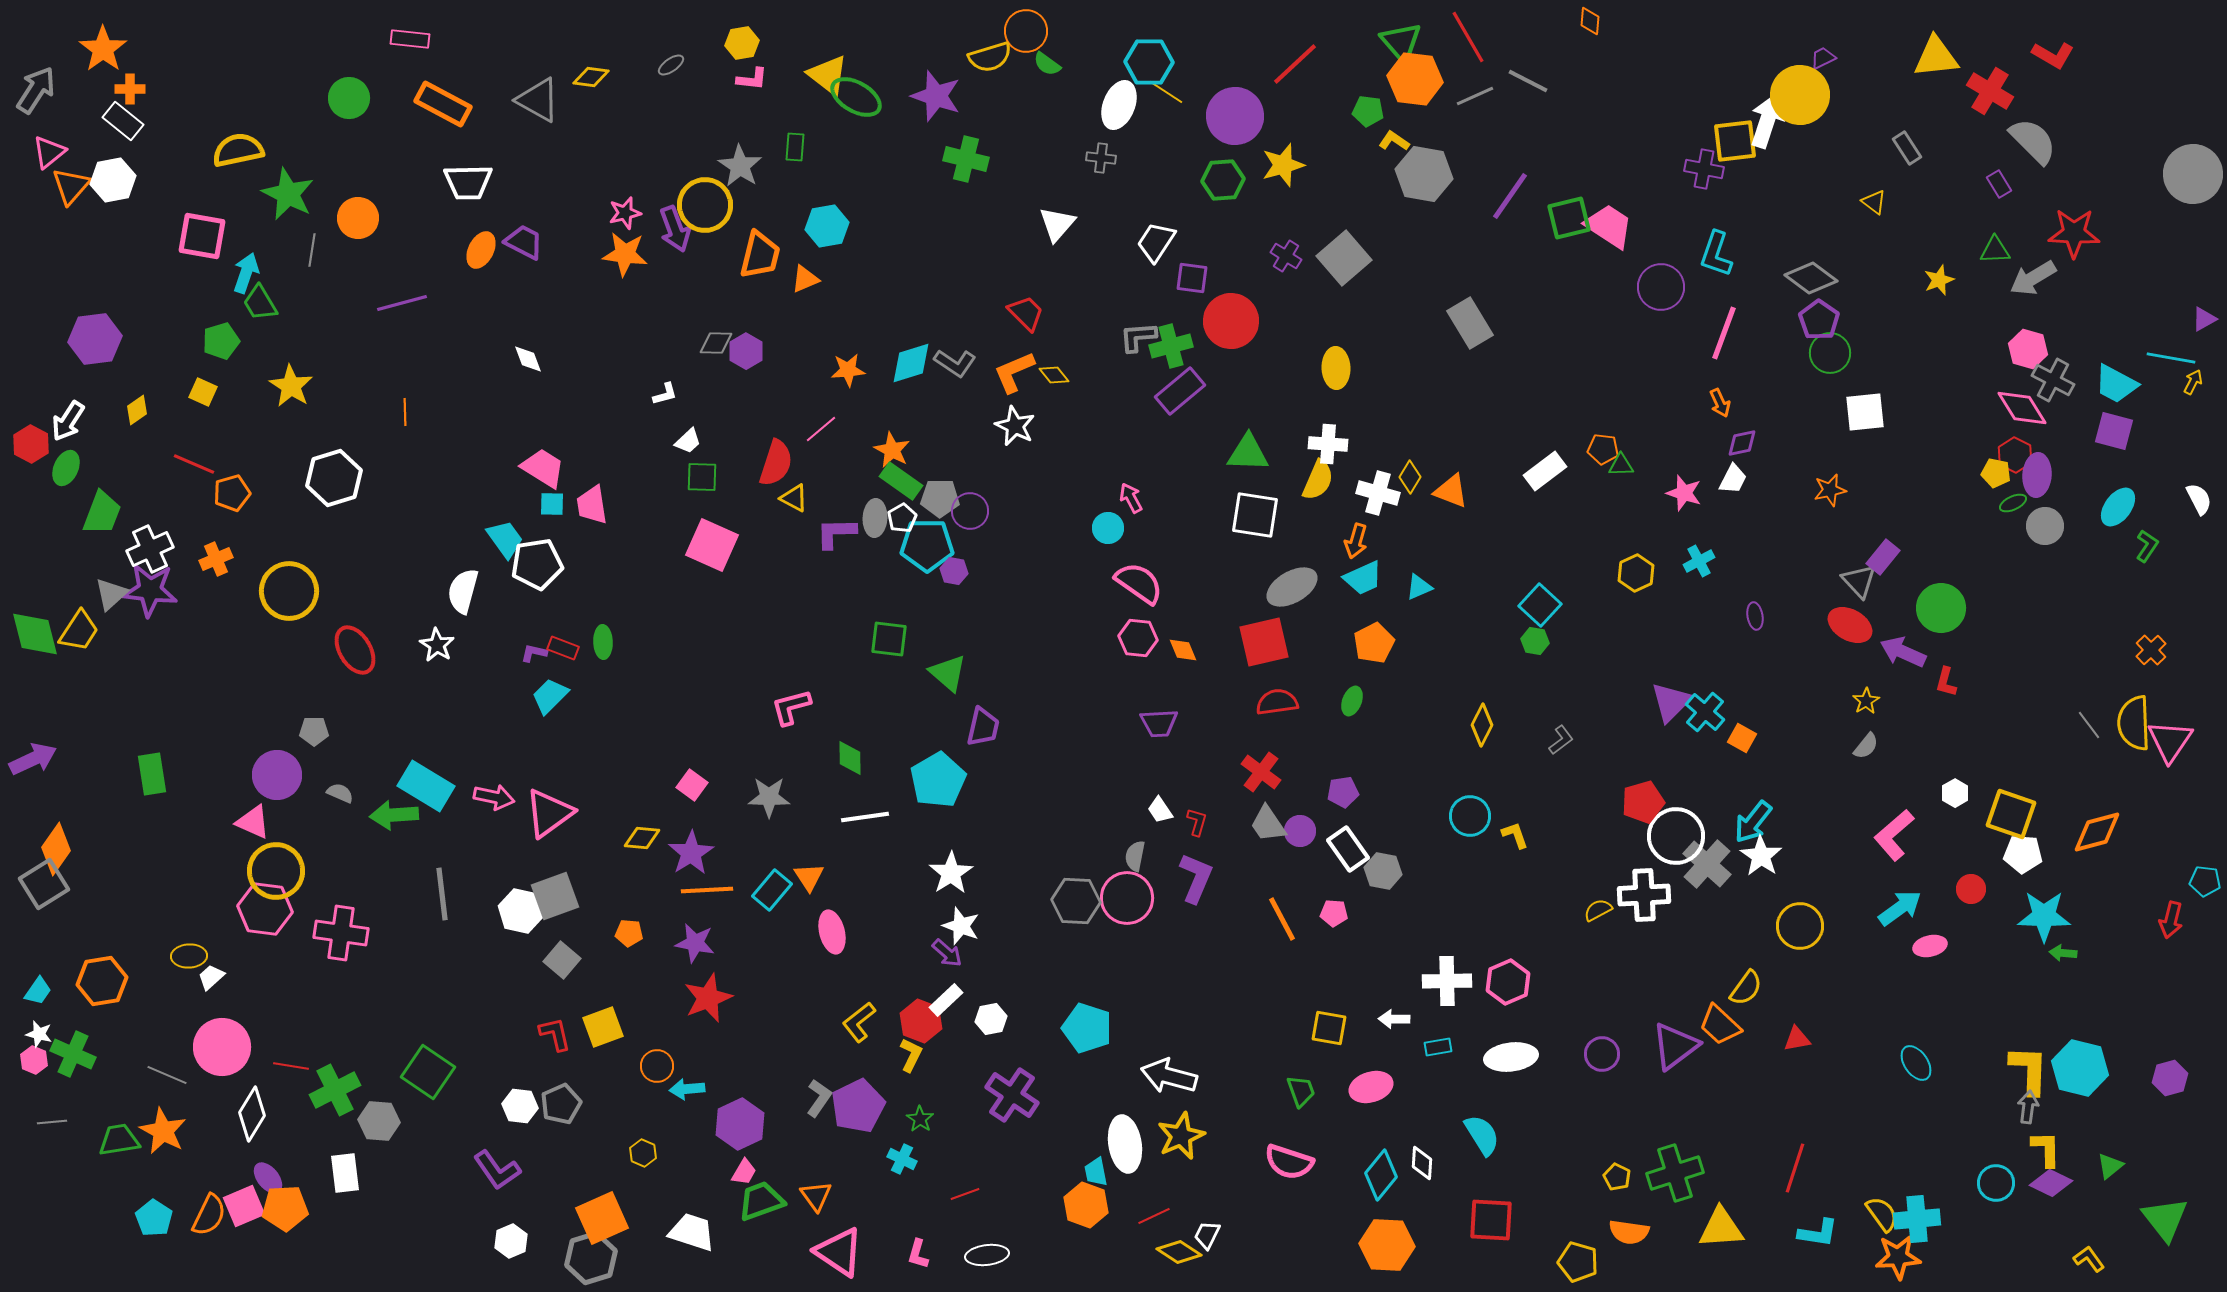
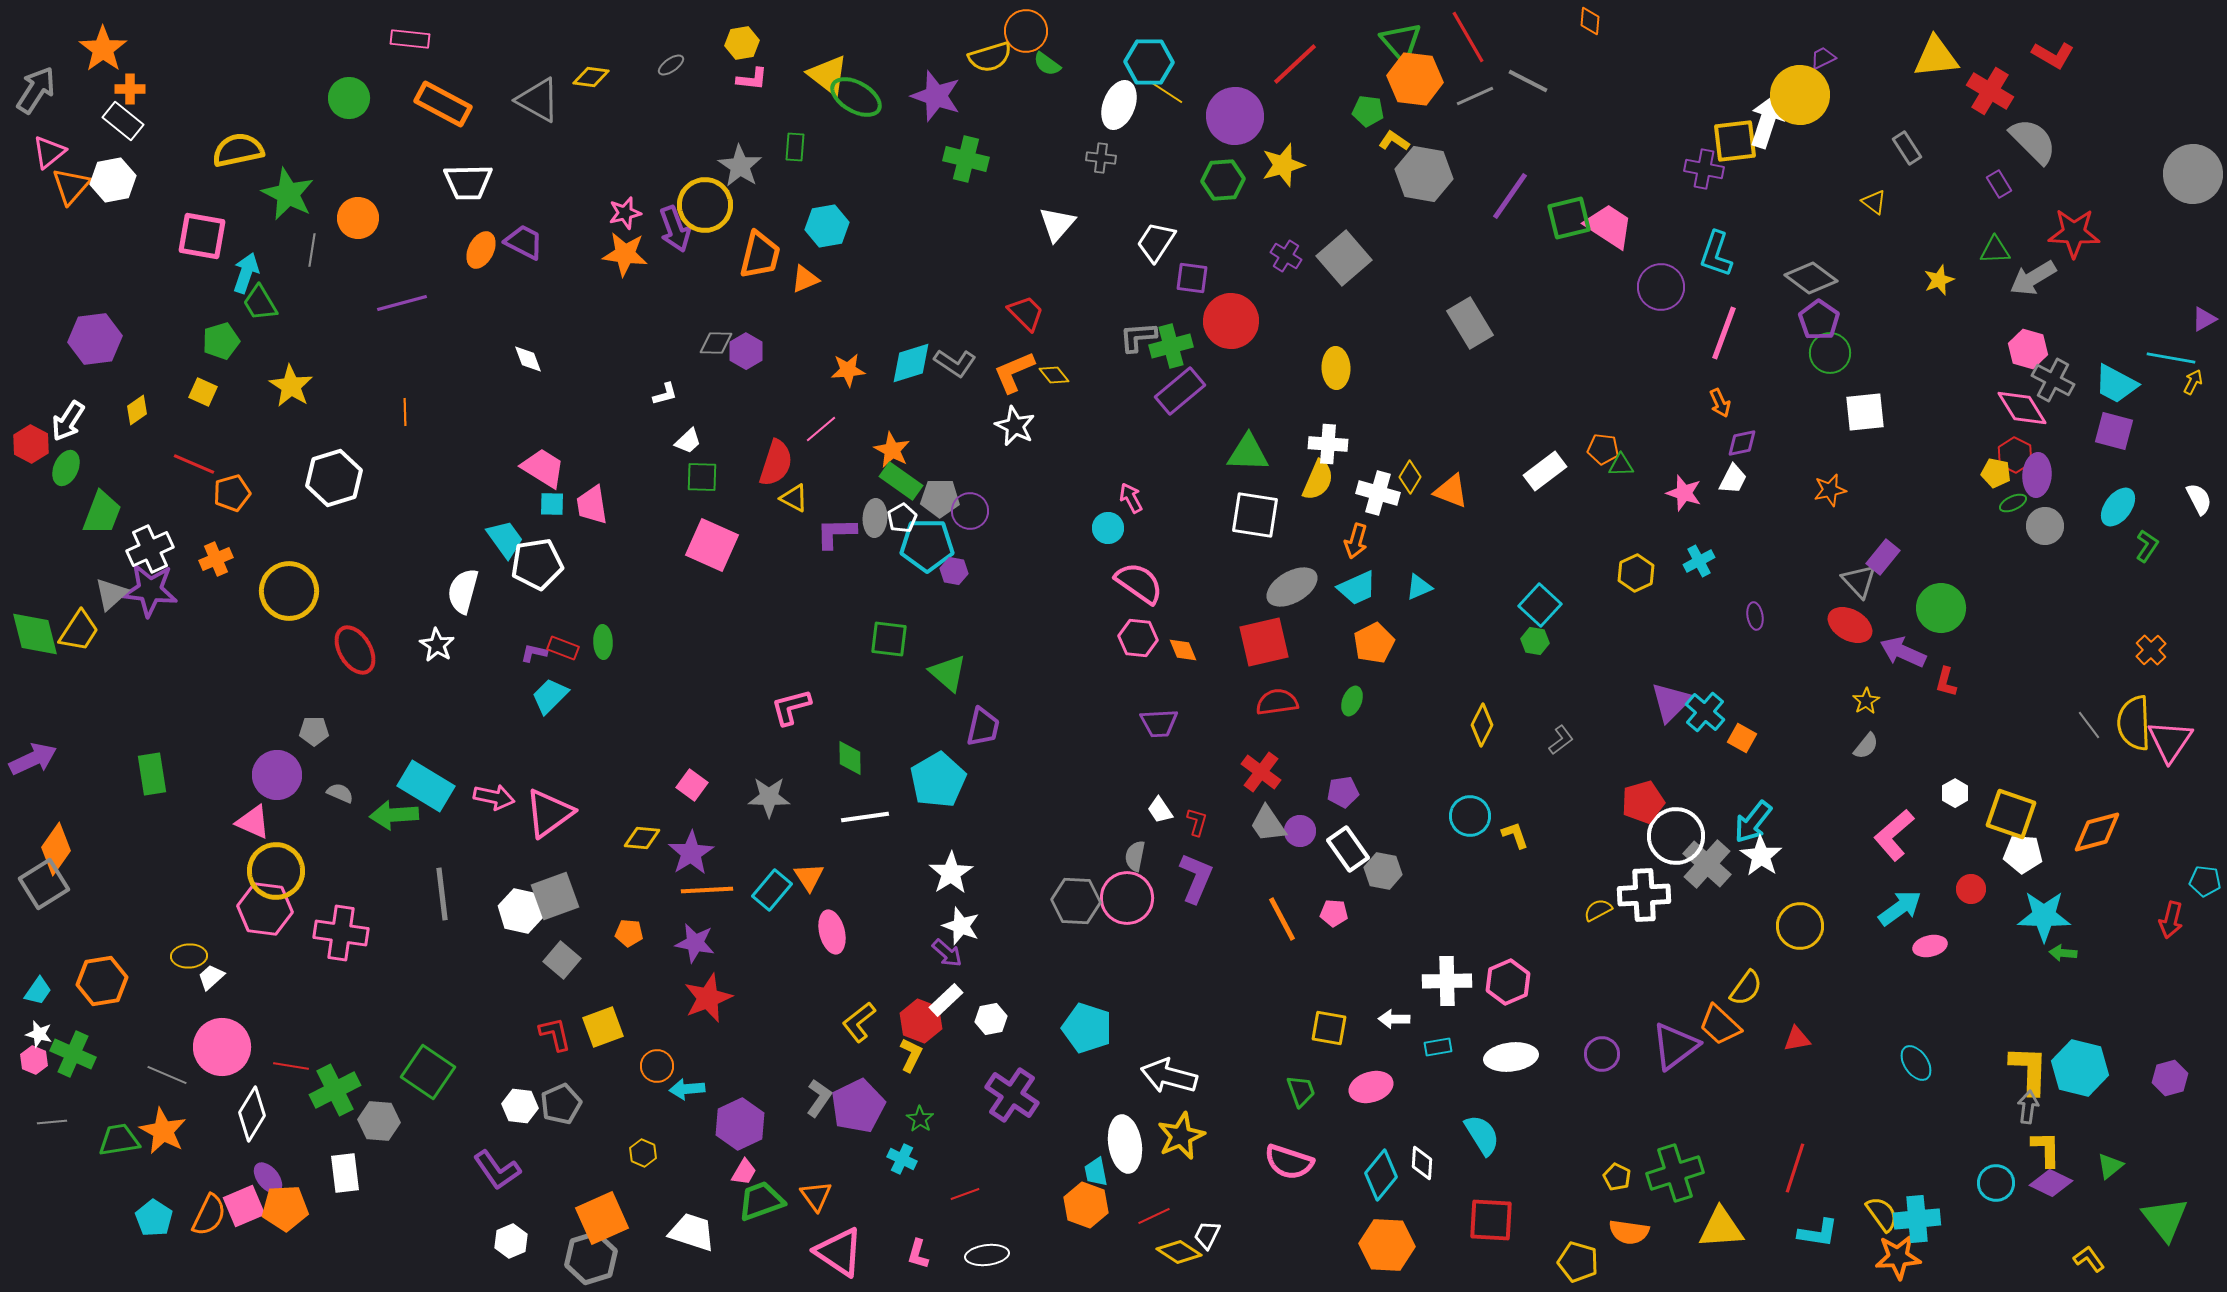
cyan trapezoid at (1363, 578): moved 6 px left, 10 px down
